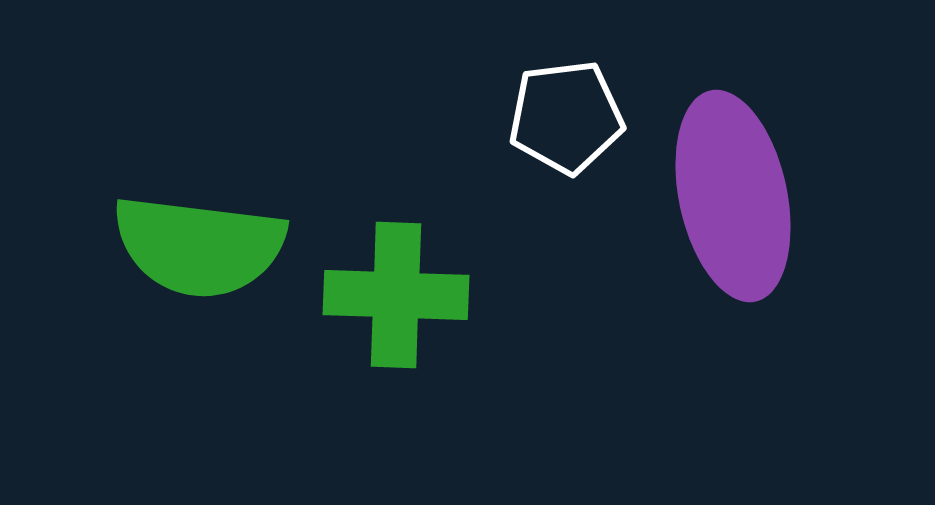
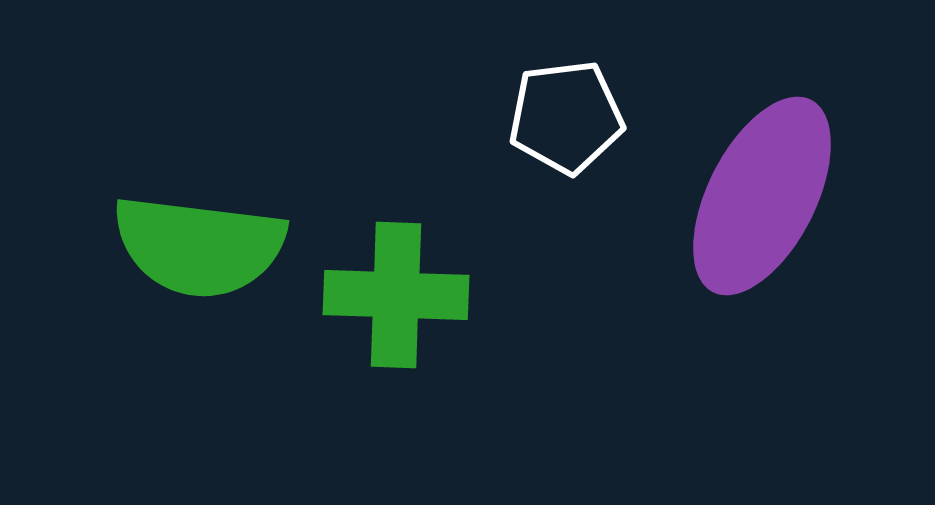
purple ellipse: moved 29 px right; rotated 39 degrees clockwise
